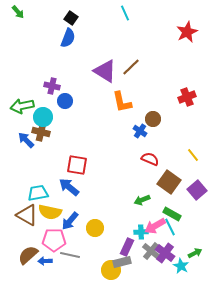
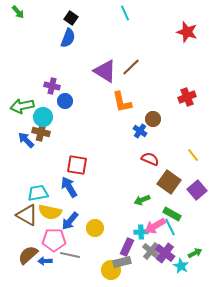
red star at (187, 32): rotated 30 degrees counterclockwise
blue arrow at (69, 187): rotated 20 degrees clockwise
